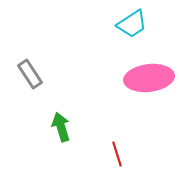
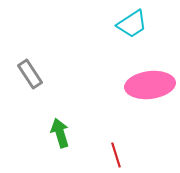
pink ellipse: moved 1 px right, 7 px down
green arrow: moved 1 px left, 6 px down
red line: moved 1 px left, 1 px down
